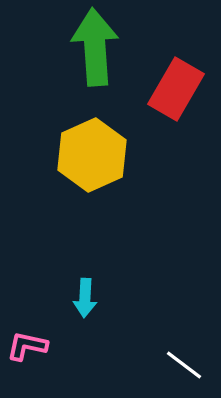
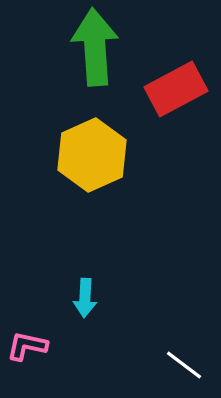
red rectangle: rotated 32 degrees clockwise
